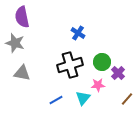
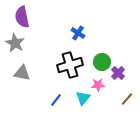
gray star: rotated 12 degrees clockwise
blue line: rotated 24 degrees counterclockwise
